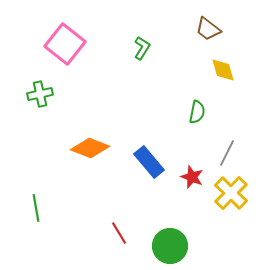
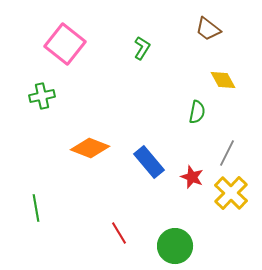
yellow diamond: moved 10 px down; rotated 12 degrees counterclockwise
green cross: moved 2 px right, 2 px down
green circle: moved 5 px right
